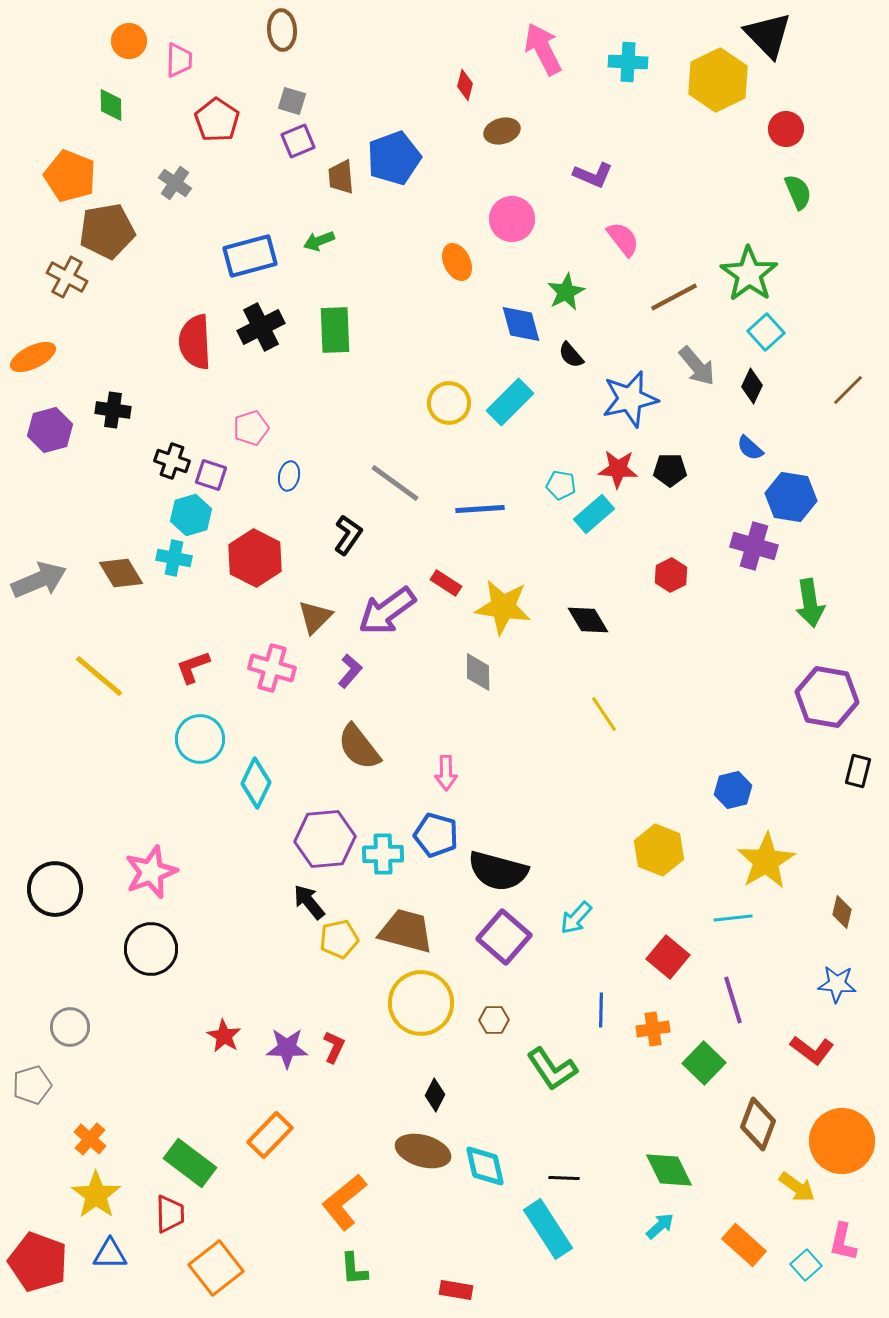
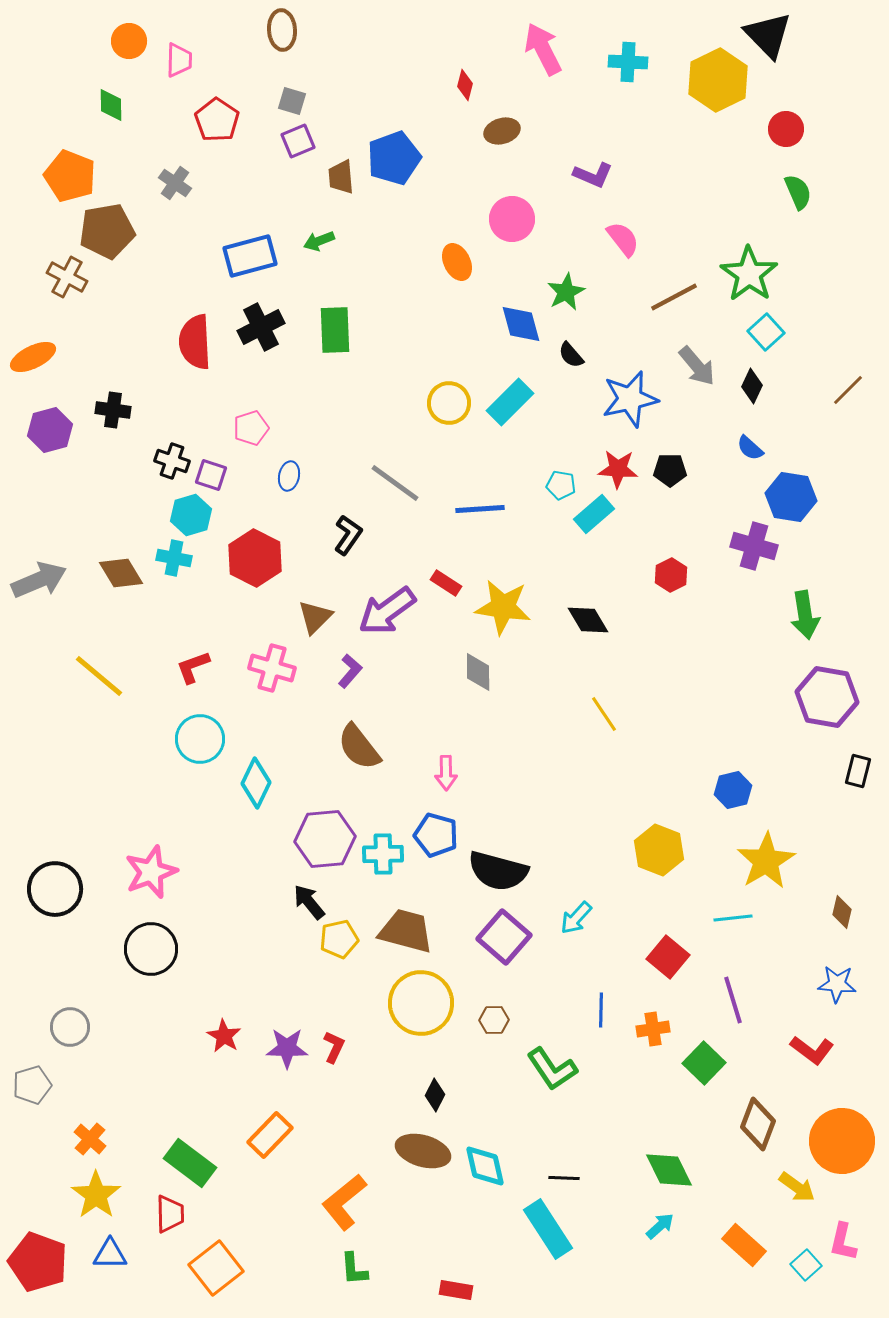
green arrow at (810, 603): moved 5 px left, 12 px down
